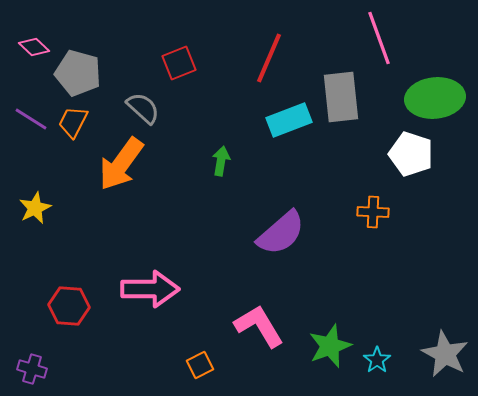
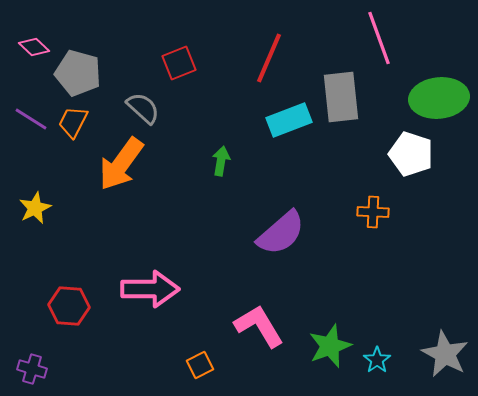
green ellipse: moved 4 px right
